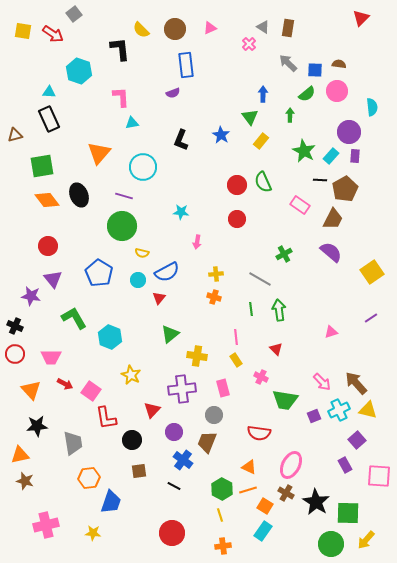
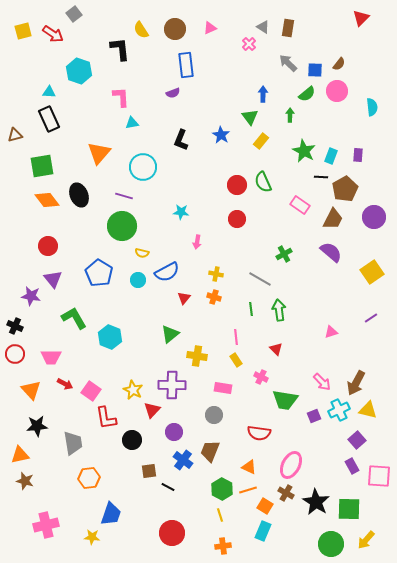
yellow semicircle at (141, 30): rotated 12 degrees clockwise
yellow square at (23, 31): rotated 24 degrees counterclockwise
brown semicircle at (339, 64): rotated 120 degrees clockwise
purple circle at (349, 132): moved 25 px right, 85 px down
cyan rectangle at (331, 156): rotated 21 degrees counterclockwise
purple rectangle at (355, 156): moved 3 px right, 1 px up
black line at (320, 180): moved 1 px right, 3 px up
yellow cross at (216, 274): rotated 16 degrees clockwise
red triangle at (159, 298): moved 25 px right
yellow star at (131, 375): moved 2 px right, 15 px down
brown arrow at (356, 383): rotated 110 degrees counterclockwise
pink rectangle at (223, 388): rotated 66 degrees counterclockwise
purple cross at (182, 389): moved 10 px left, 4 px up; rotated 8 degrees clockwise
brown trapezoid at (207, 442): moved 3 px right, 9 px down
purple rectangle at (345, 465): moved 7 px right, 1 px down
brown square at (139, 471): moved 10 px right
black line at (174, 486): moved 6 px left, 1 px down
blue trapezoid at (111, 502): moved 12 px down
green square at (348, 513): moved 1 px right, 4 px up
cyan rectangle at (263, 531): rotated 12 degrees counterclockwise
yellow star at (93, 533): moved 1 px left, 4 px down
